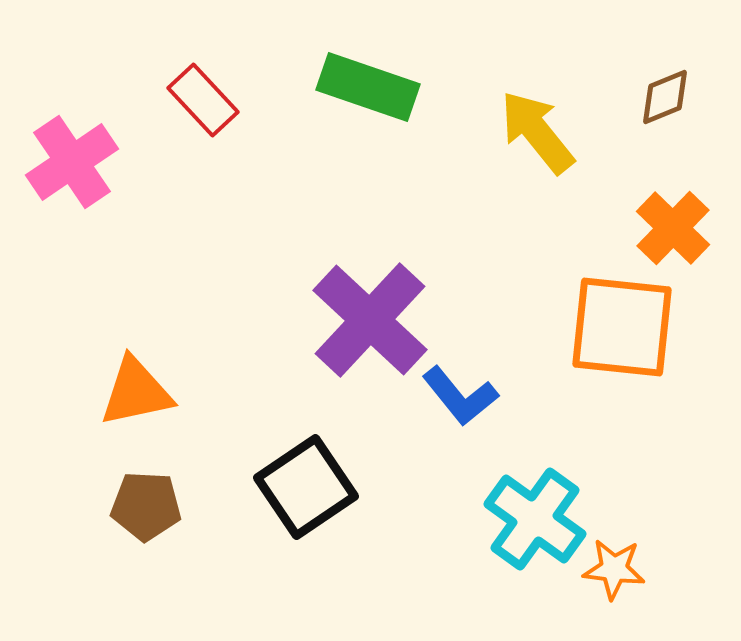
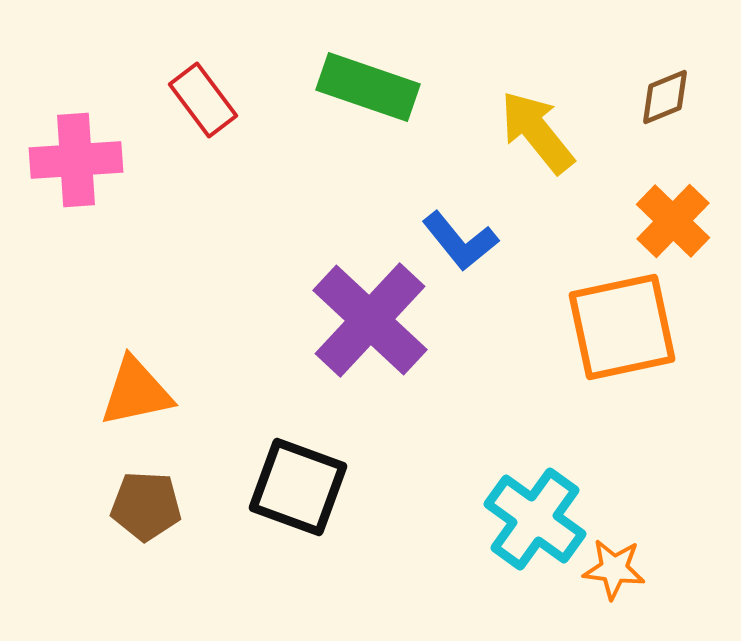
red rectangle: rotated 6 degrees clockwise
pink cross: moved 4 px right, 2 px up; rotated 30 degrees clockwise
orange cross: moved 7 px up
orange square: rotated 18 degrees counterclockwise
blue L-shape: moved 155 px up
black square: moved 8 px left; rotated 36 degrees counterclockwise
